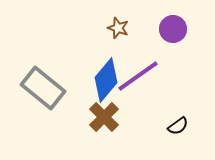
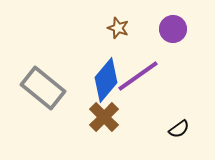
black semicircle: moved 1 px right, 3 px down
